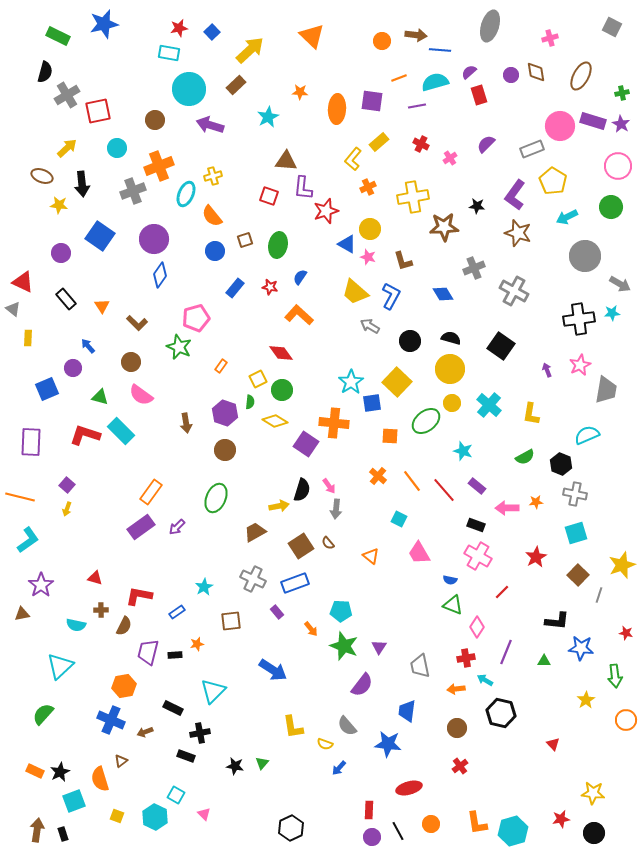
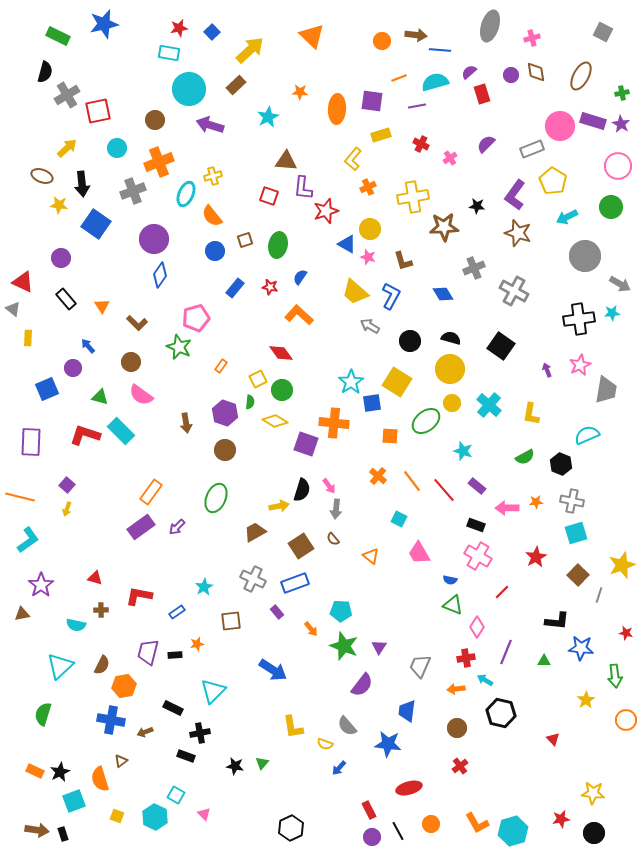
gray square at (612, 27): moved 9 px left, 5 px down
pink cross at (550, 38): moved 18 px left
red rectangle at (479, 95): moved 3 px right, 1 px up
yellow rectangle at (379, 142): moved 2 px right, 7 px up; rotated 24 degrees clockwise
orange cross at (159, 166): moved 4 px up
blue square at (100, 236): moved 4 px left, 12 px up
purple circle at (61, 253): moved 5 px down
yellow square at (397, 382): rotated 12 degrees counterclockwise
purple square at (306, 444): rotated 15 degrees counterclockwise
gray cross at (575, 494): moved 3 px left, 7 px down
brown semicircle at (328, 543): moved 5 px right, 4 px up
brown semicircle at (124, 626): moved 22 px left, 39 px down
gray trapezoid at (420, 666): rotated 35 degrees clockwise
green semicircle at (43, 714): rotated 25 degrees counterclockwise
blue cross at (111, 720): rotated 12 degrees counterclockwise
red triangle at (553, 744): moved 5 px up
red rectangle at (369, 810): rotated 30 degrees counterclockwise
orange L-shape at (477, 823): rotated 20 degrees counterclockwise
brown arrow at (37, 830): rotated 90 degrees clockwise
